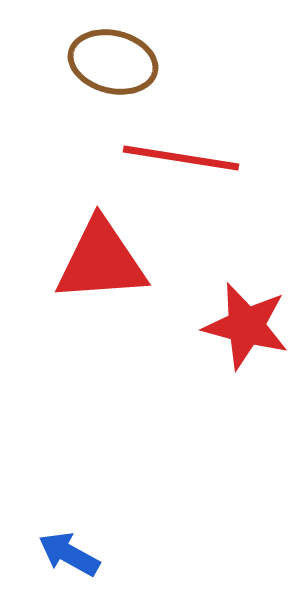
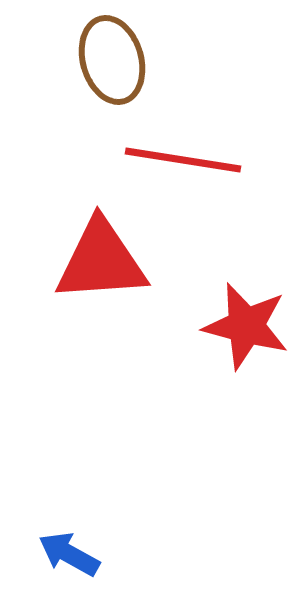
brown ellipse: moved 1 px left, 2 px up; rotated 60 degrees clockwise
red line: moved 2 px right, 2 px down
